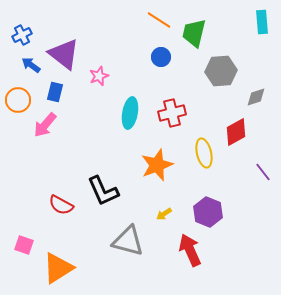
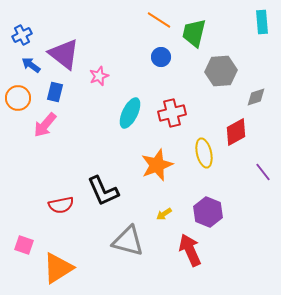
orange circle: moved 2 px up
cyan ellipse: rotated 16 degrees clockwise
red semicircle: rotated 40 degrees counterclockwise
